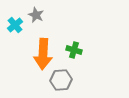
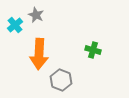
green cross: moved 19 px right
orange arrow: moved 4 px left
gray hexagon: rotated 25 degrees clockwise
